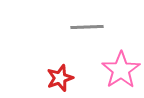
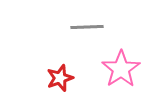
pink star: moved 1 px up
